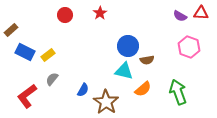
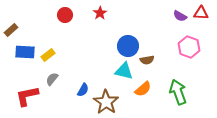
blue rectangle: rotated 24 degrees counterclockwise
red L-shape: rotated 25 degrees clockwise
